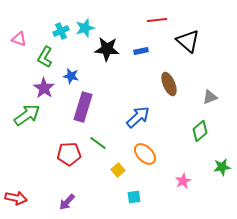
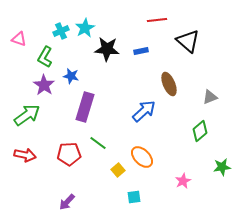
cyan star: rotated 12 degrees counterclockwise
purple star: moved 3 px up
purple rectangle: moved 2 px right
blue arrow: moved 6 px right, 6 px up
orange ellipse: moved 3 px left, 3 px down
red arrow: moved 9 px right, 43 px up
